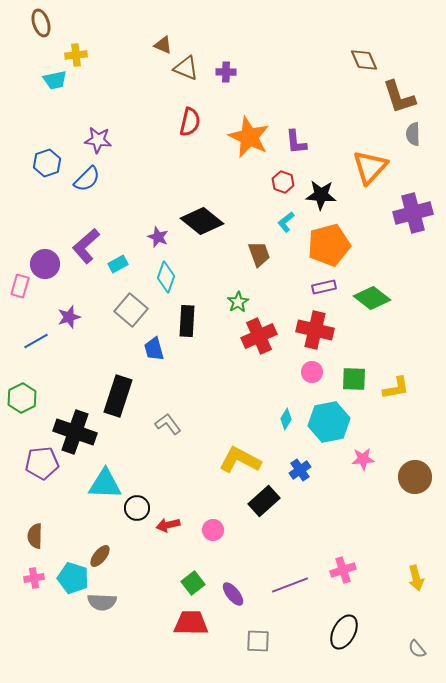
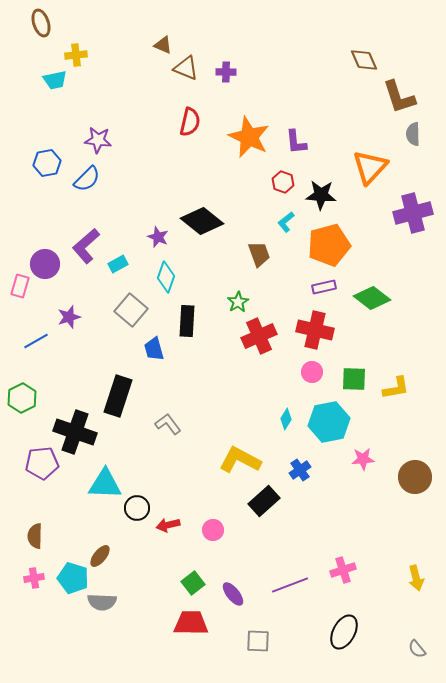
blue hexagon at (47, 163): rotated 8 degrees clockwise
